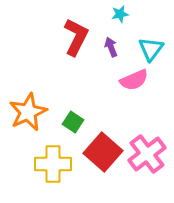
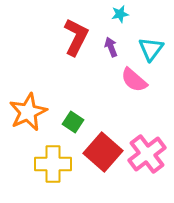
pink semicircle: rotated 64 degrees clockwise
